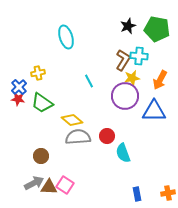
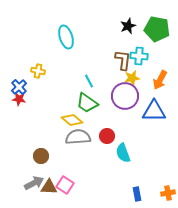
brown L-shape: rotated 25 degrees counterclockwise
yellow cross: moved 2 px up; rotated 24 degrees clockwise
red star: moved 1 px right
green trapezoid: moved 45 px right
